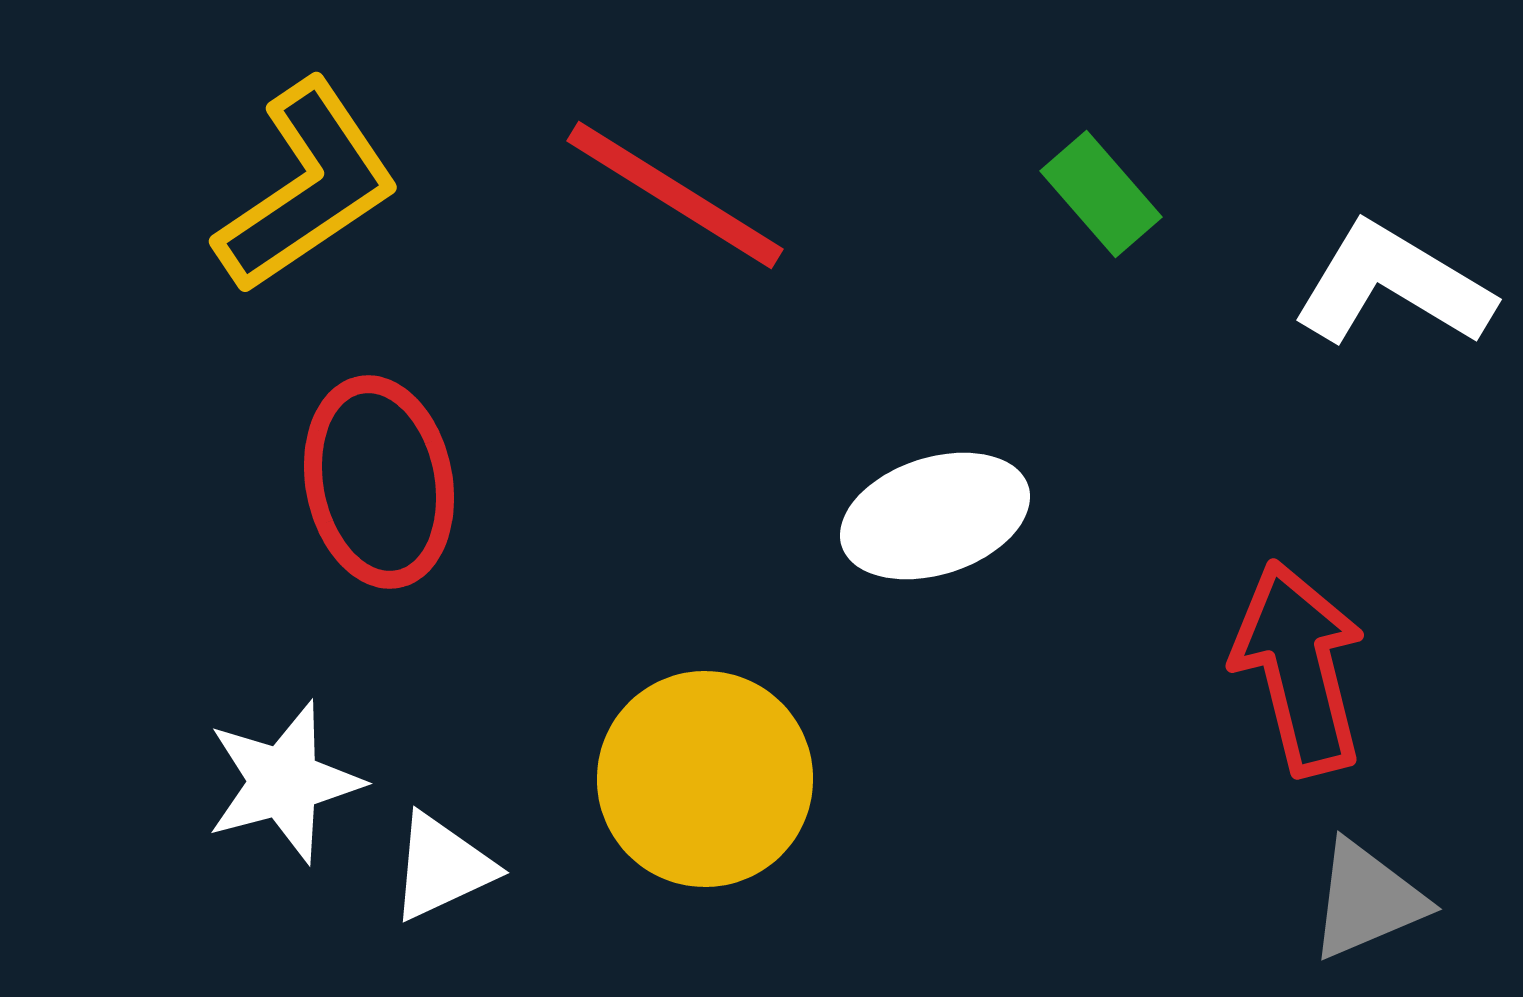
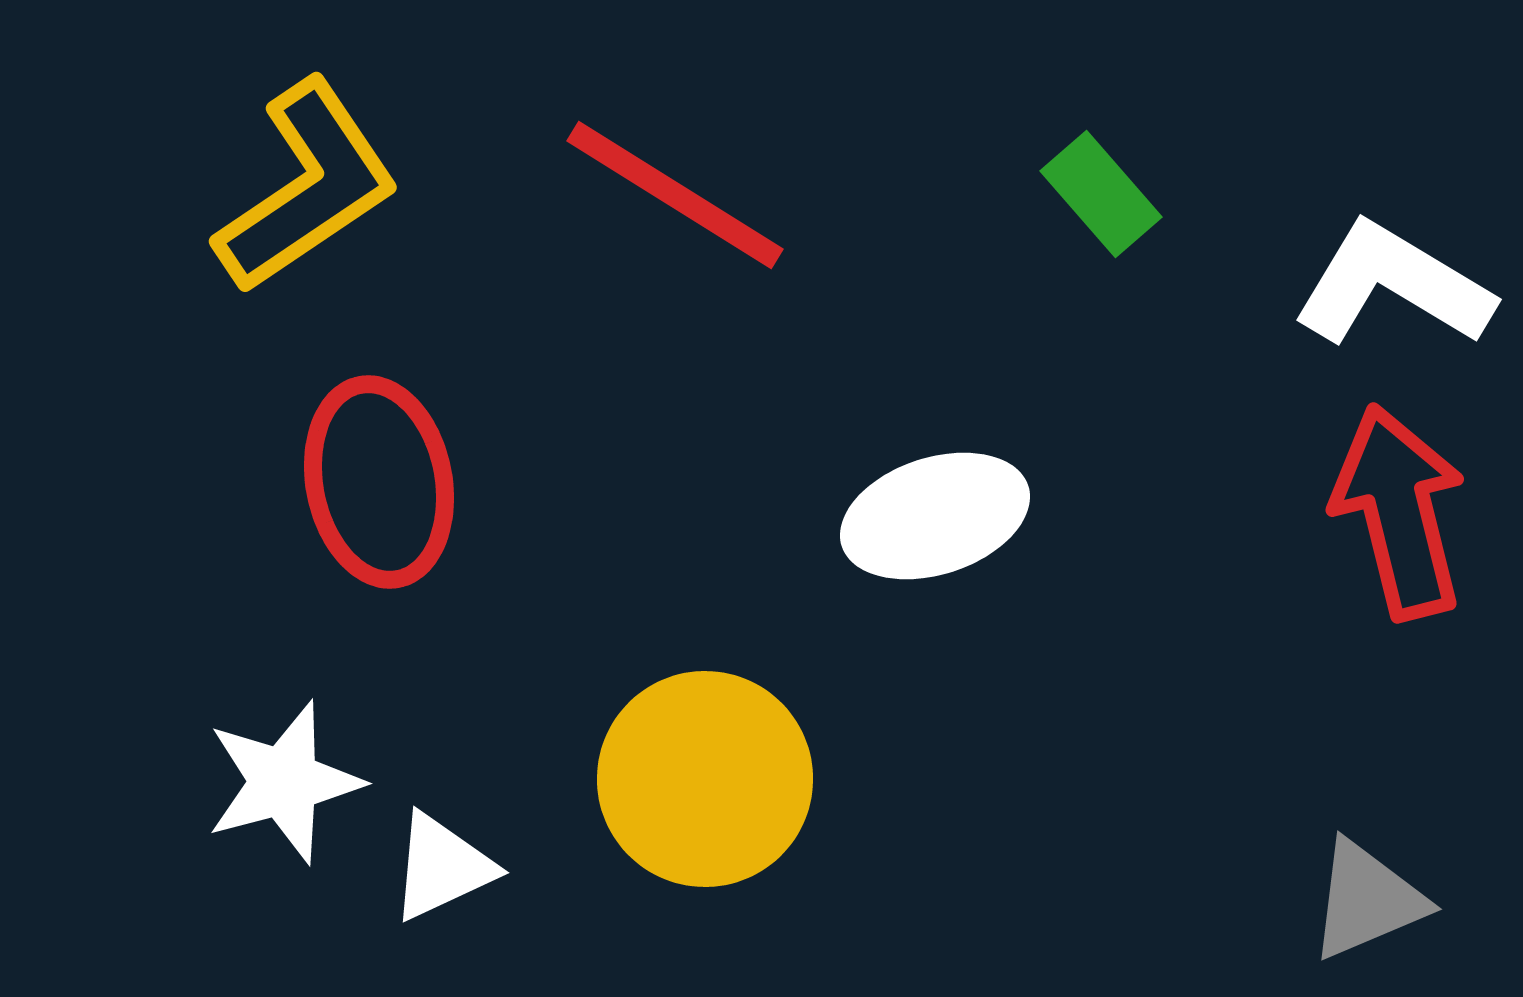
red arrow: moved 100 px right, 156 px up
